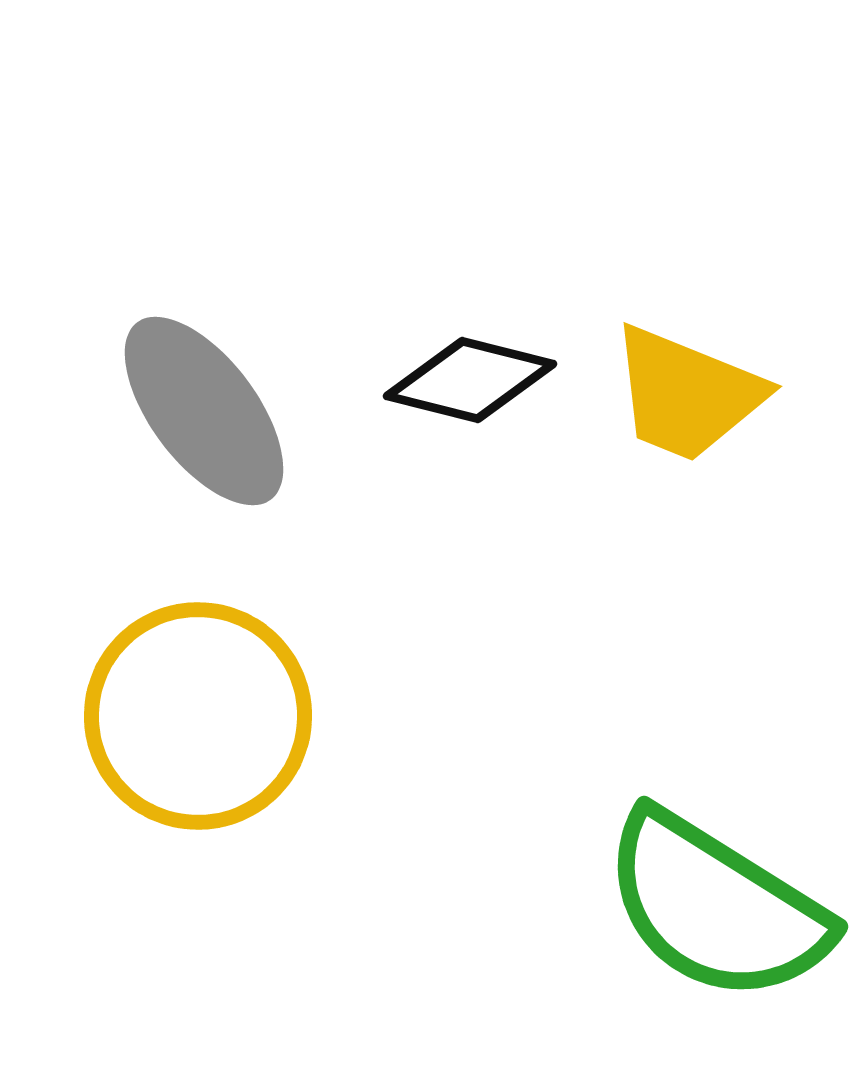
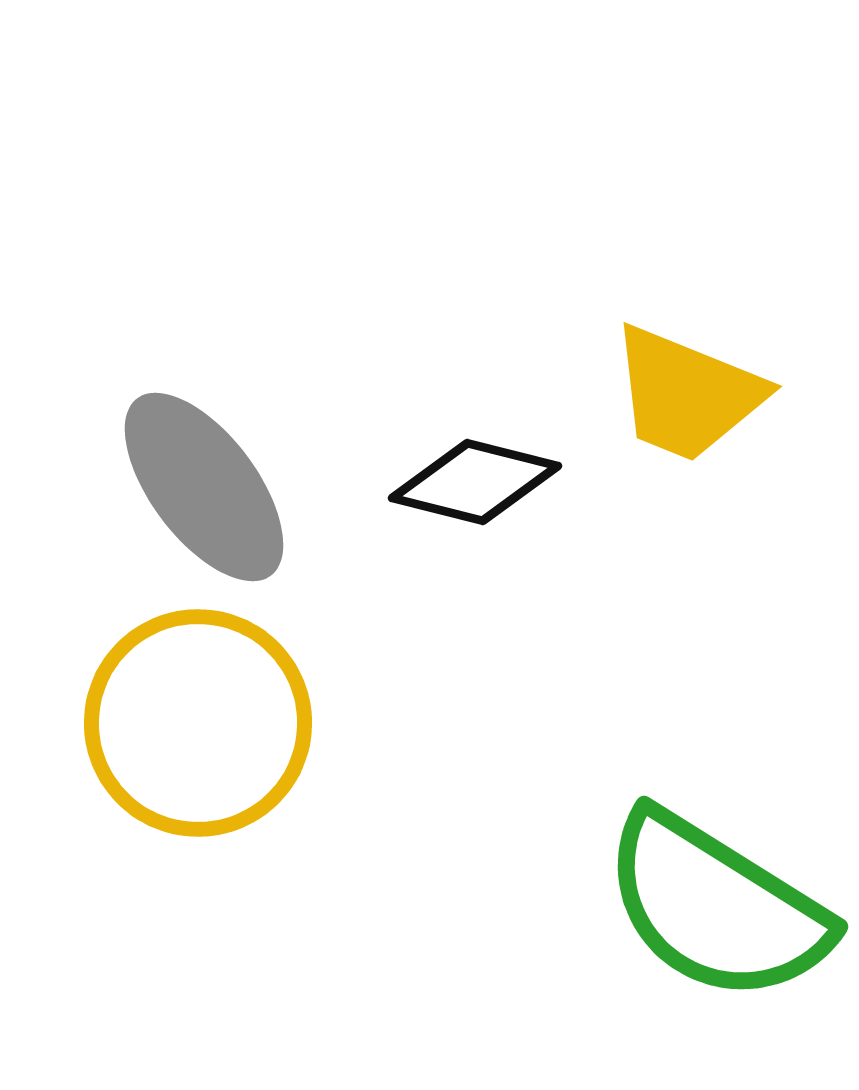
black diamond: moved 5 px right, 102 px down
gray ellipse: moved 76 px down
yellow circle: moved 7 px down
